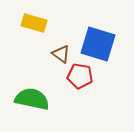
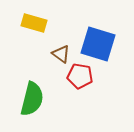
green semicircle: rotated 92 degrees clockwise
